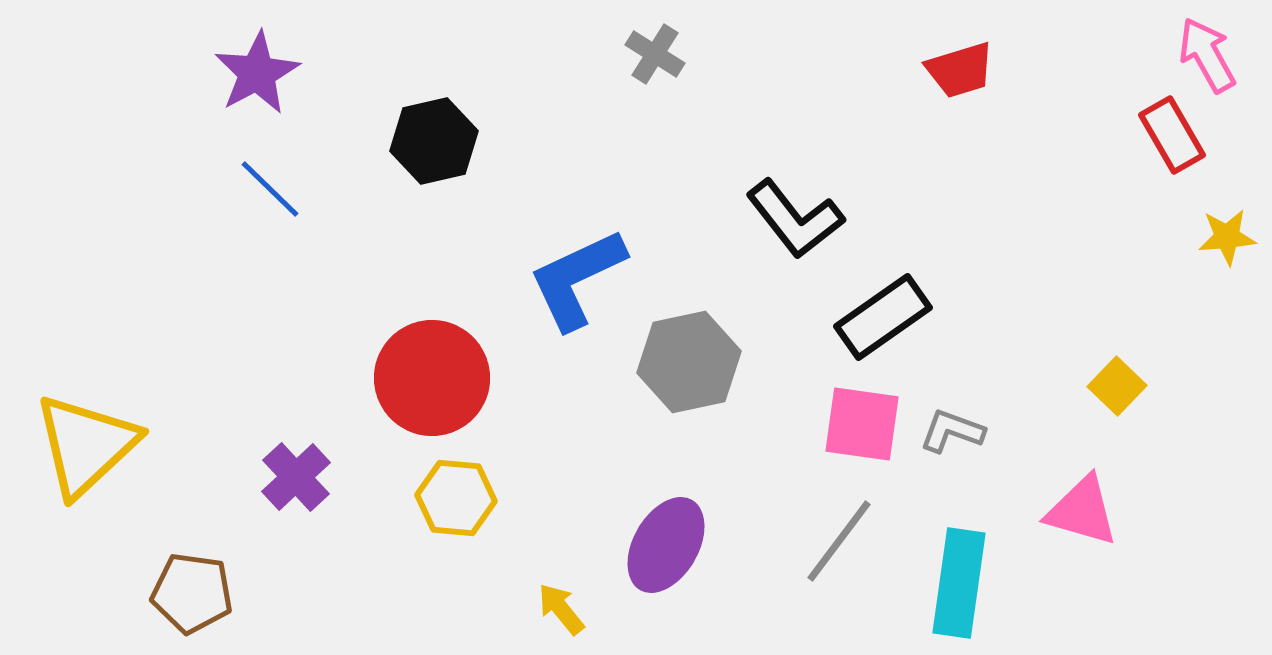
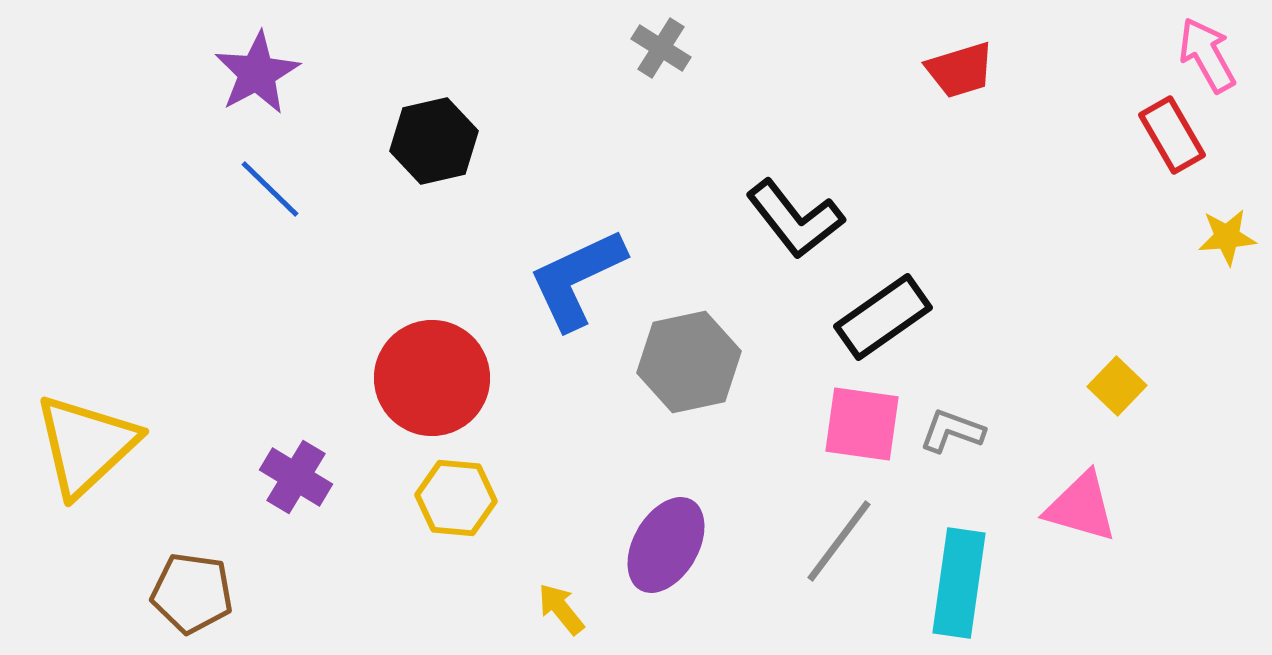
gray cross: moved 6 px right, 6 px up
purple cross: rotated 16 degrees counterclockwise
pink triangle: moved 1 px left, 4 px up
